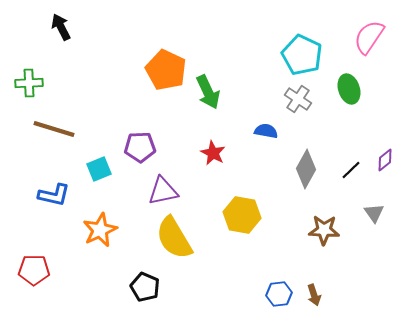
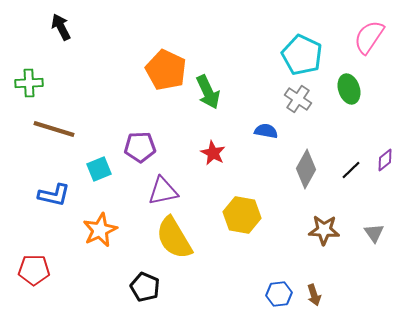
gray triangle: moved 20 px down
